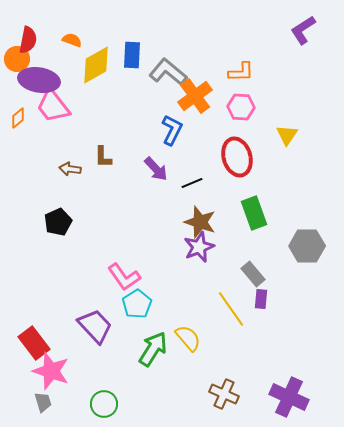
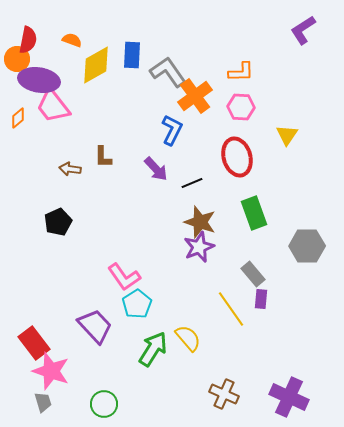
gray L-shape: rotated 15 degrees clockwise
